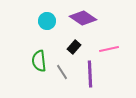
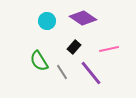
green semicircle: rotated 25 degrees counterclockwise
purple line: moved 1 px right, 1 px up; rotated 36 degrees counterclockwise
